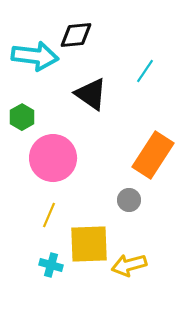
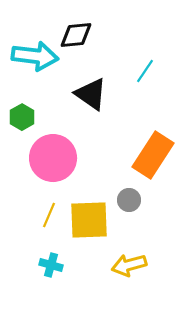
yellow square: moved 24 px up
